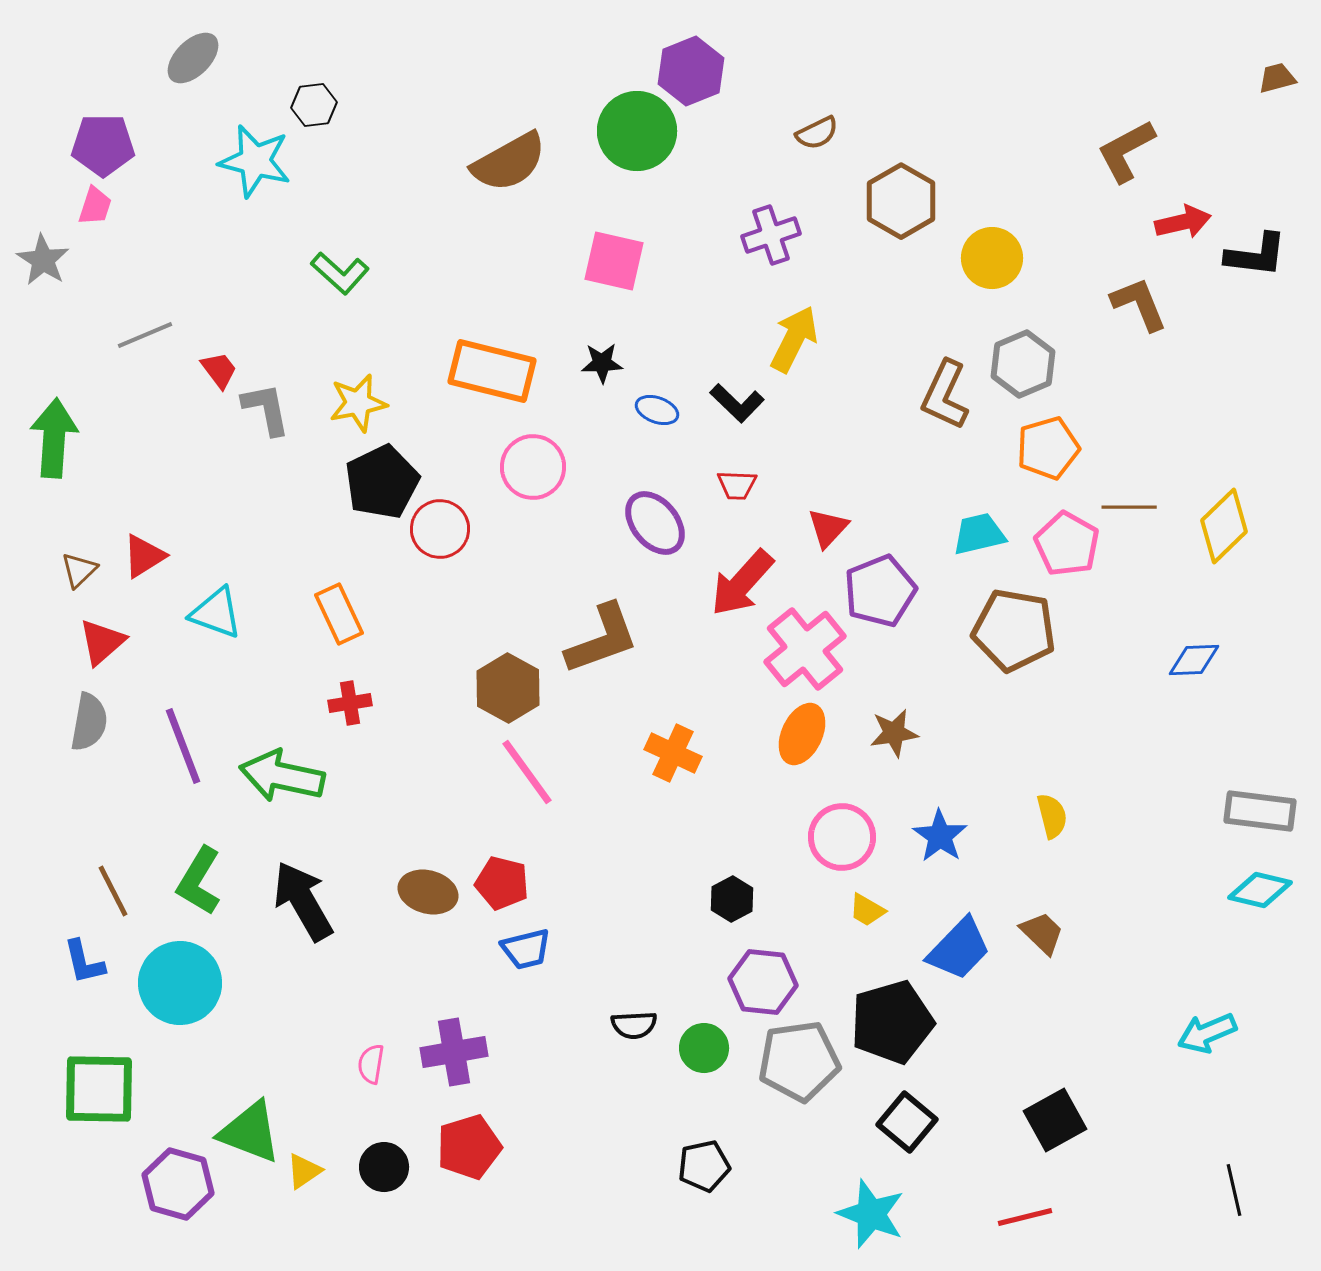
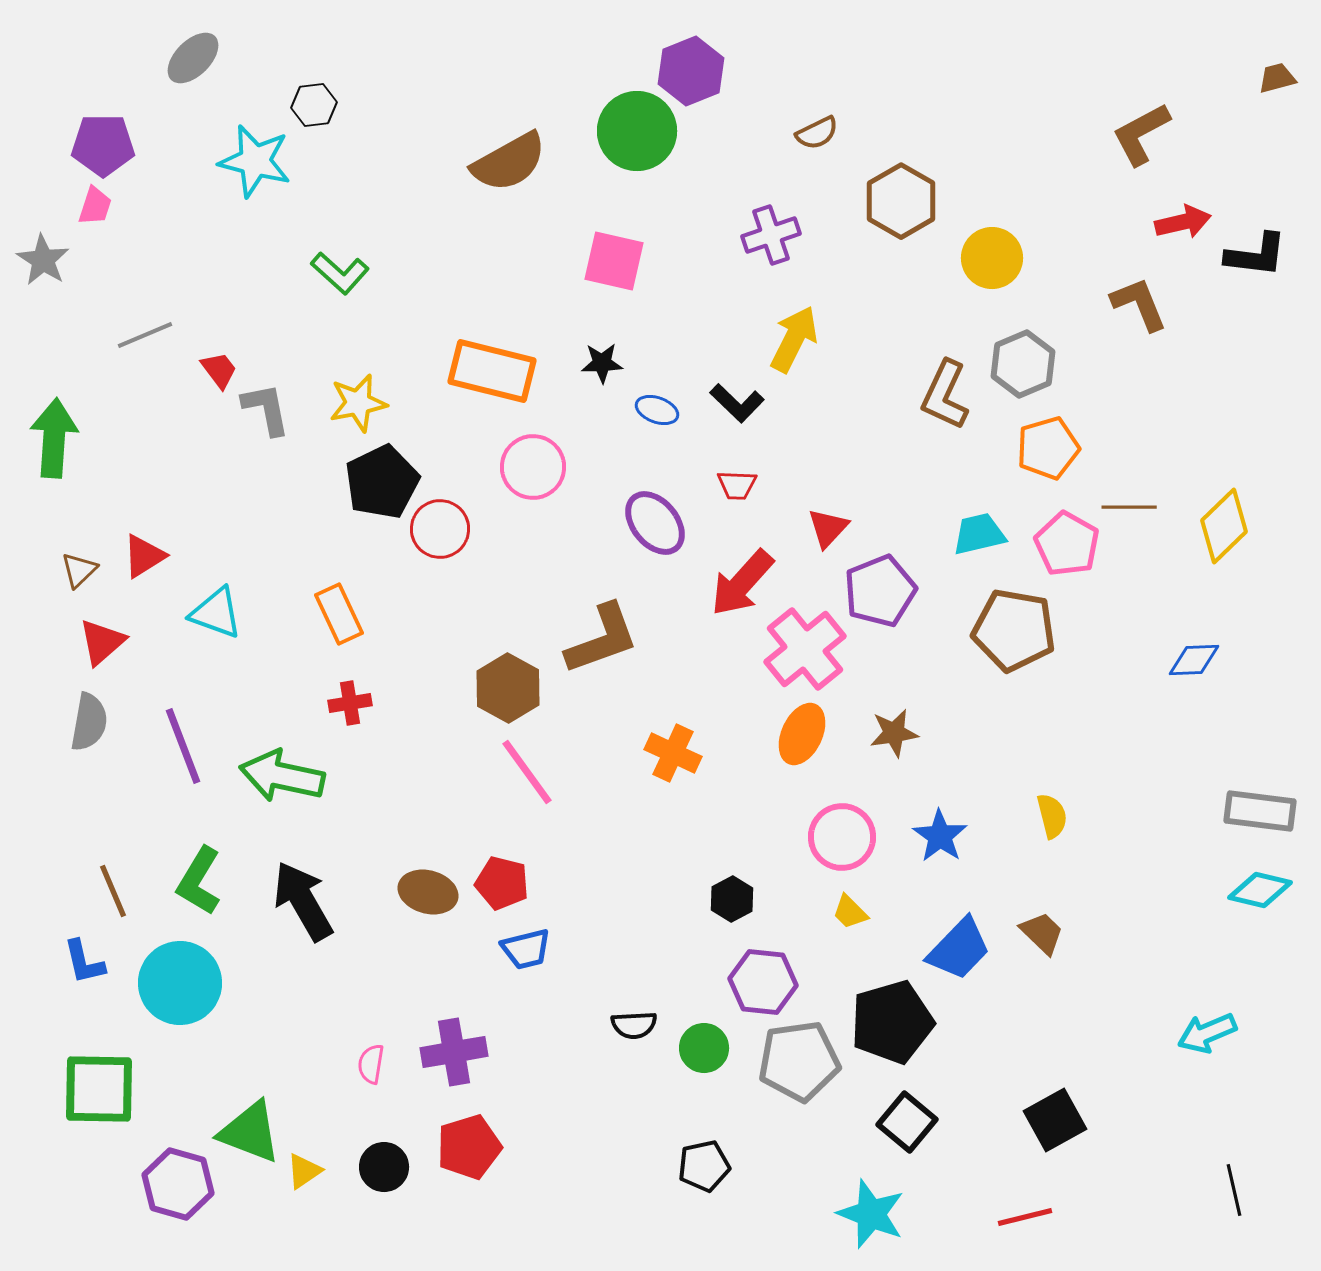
brown L-shape at (1126, 151): moved 15 px right, 17 px up
brown line at (113, 891): rotated 4 degrees clockwise
yellow trapezoid at (867, 910): moved 17 px left, 2 px down; rotated 15 degrees clockwise
